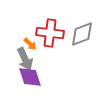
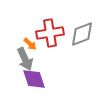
red cross: rotated 16 degrees counterclockwise
purple diamond: moved 4 px right, 2 px down
